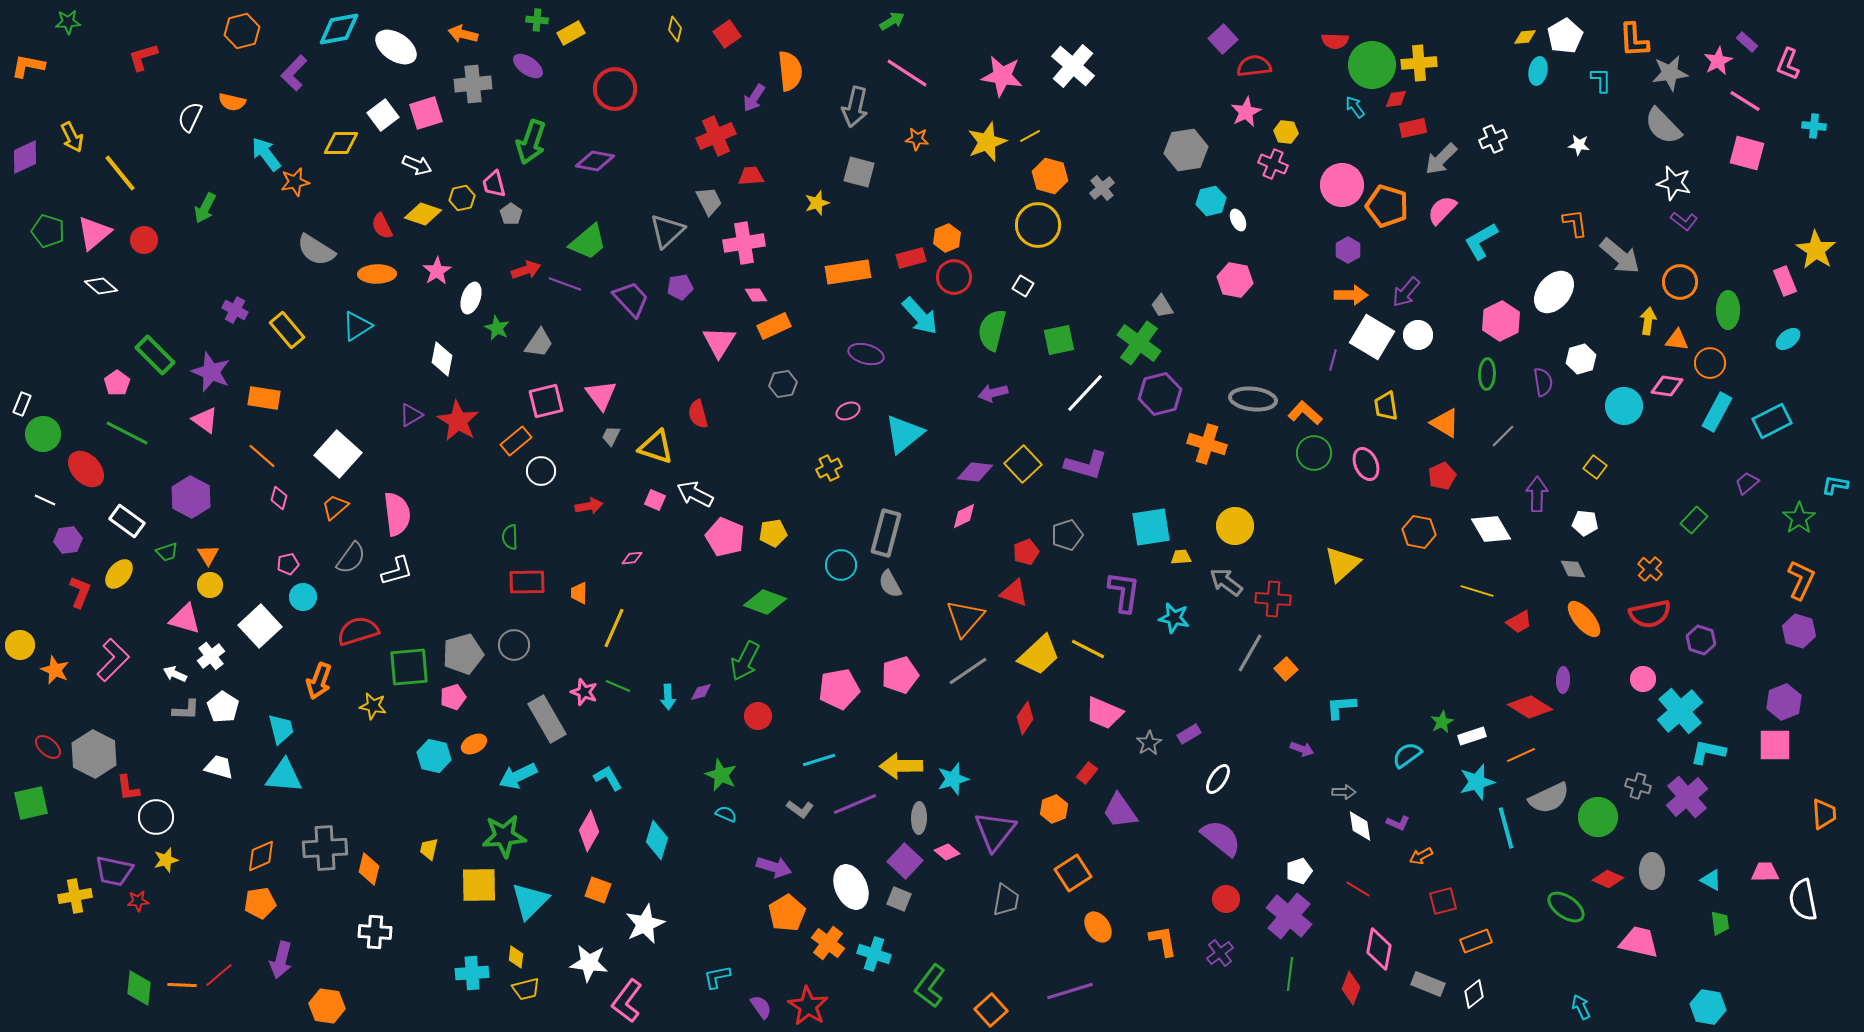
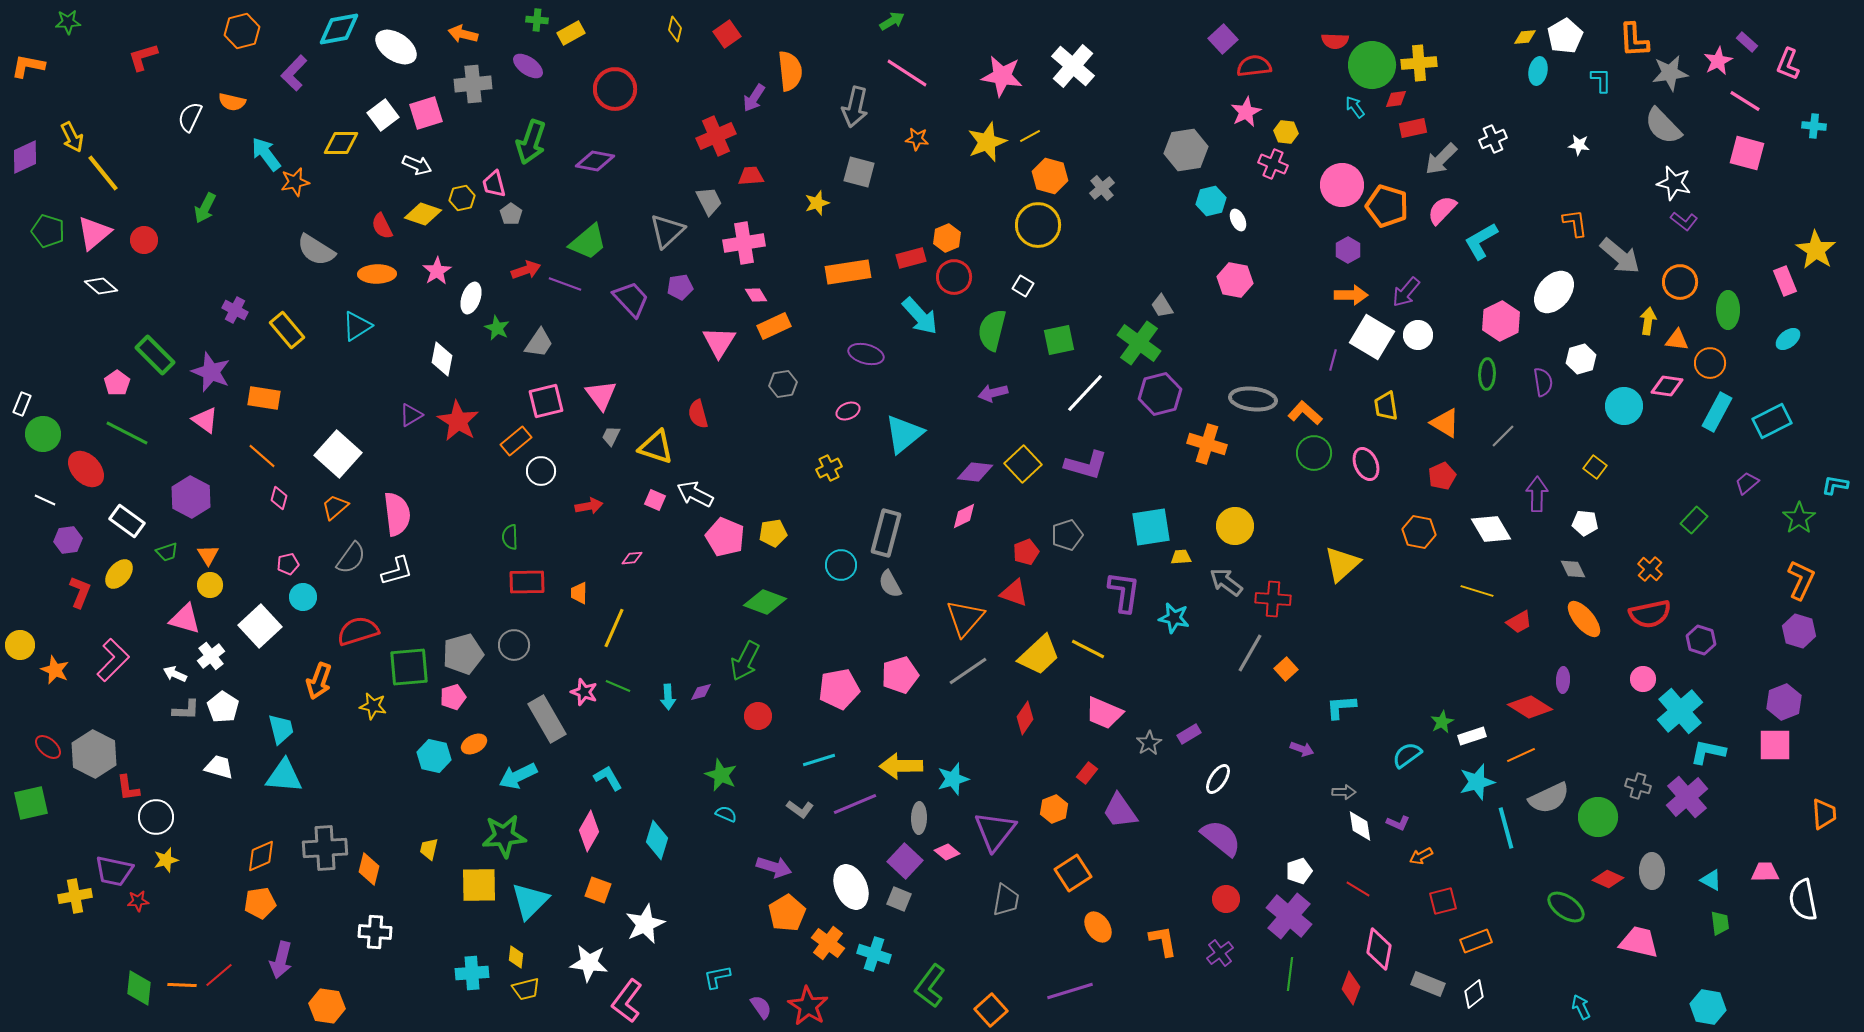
yellow line at (120, 173): moved 17 px left
